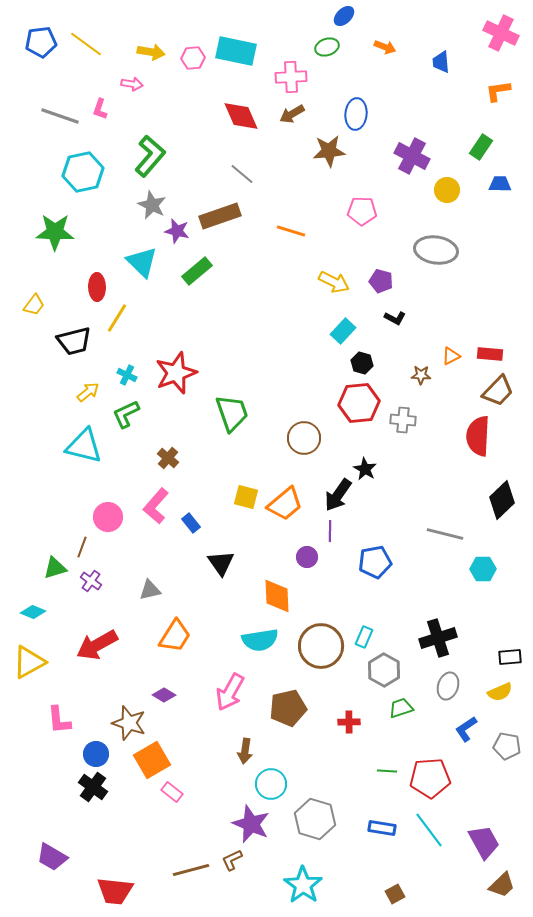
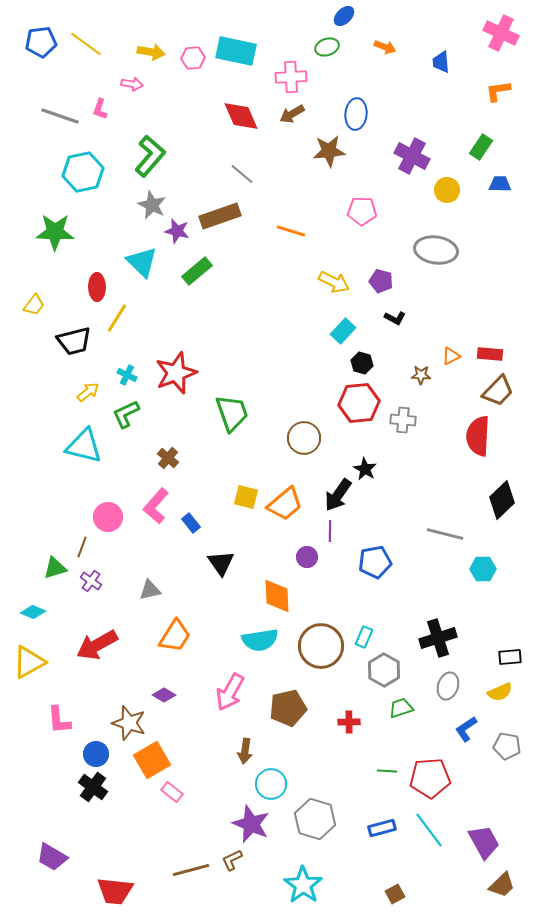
blue rectangle at (382, 828): rotated 24 degrees counterclockwise
